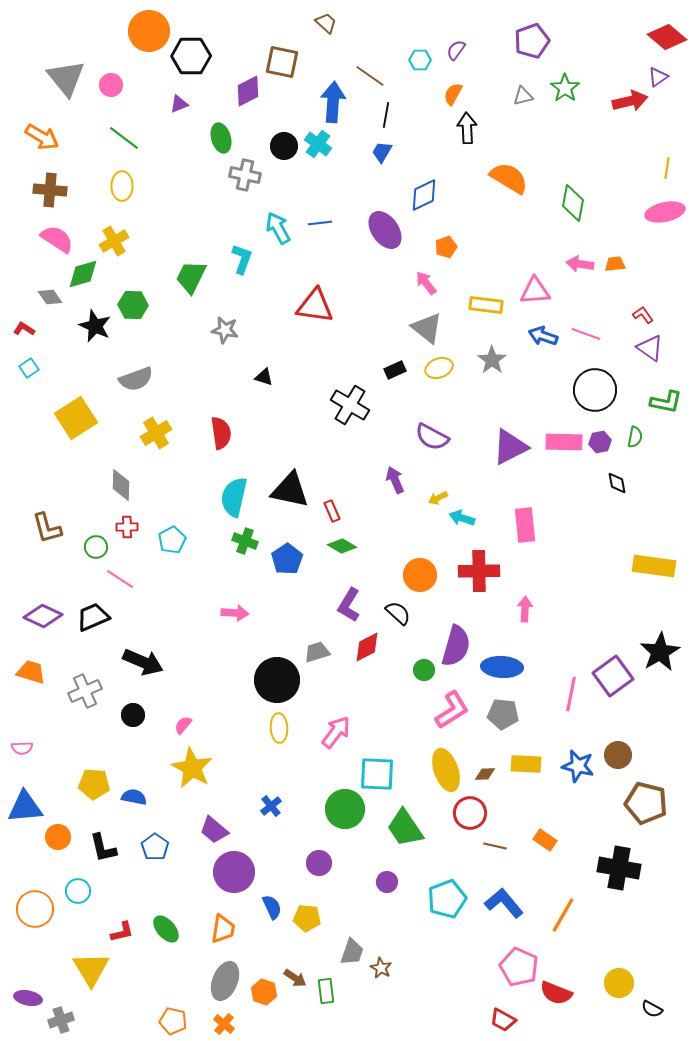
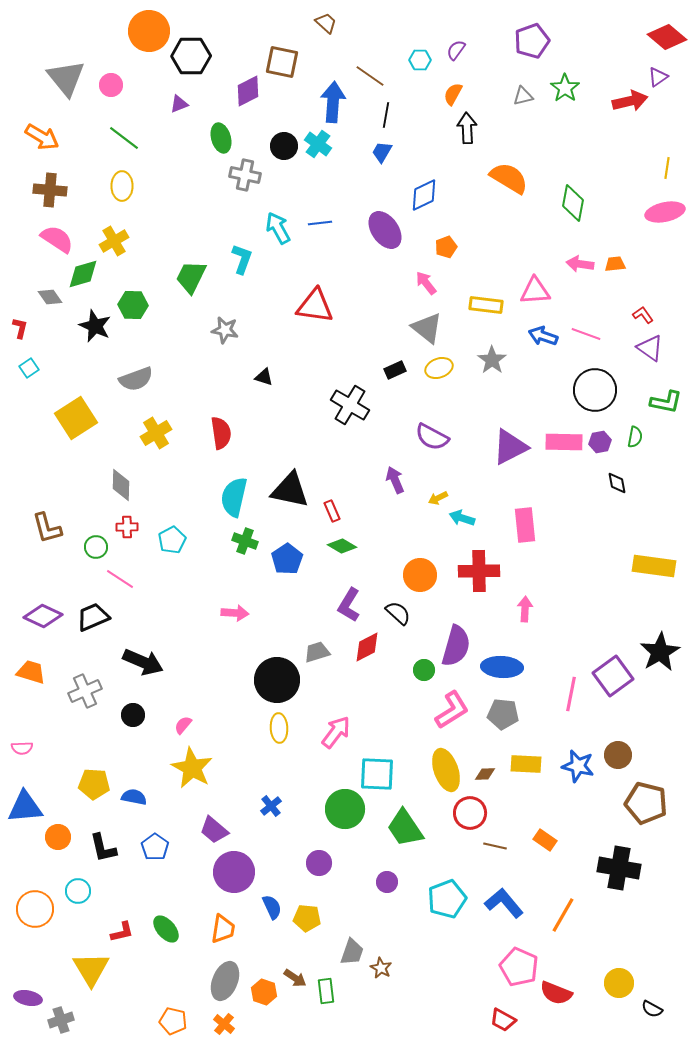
red L-shape at (24, 329): moved 4 px left, 1 px up; rotated 70 degrees clockwise
